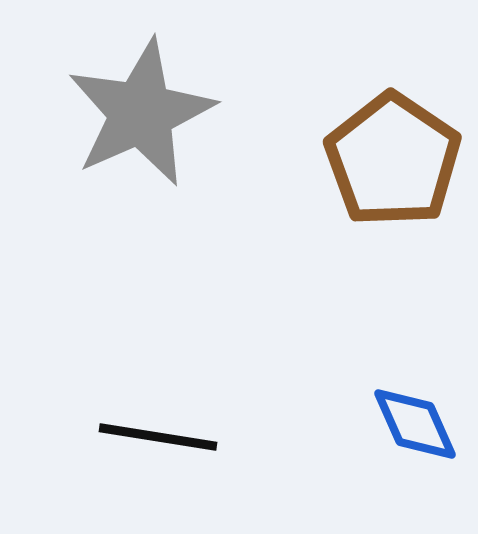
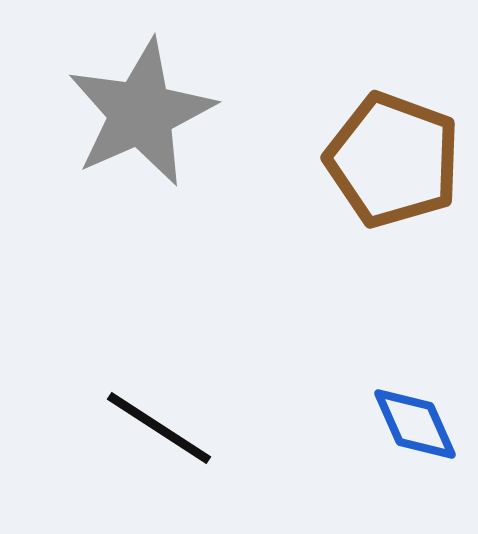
brown pentagon: rotated 14 degrees counterclockwise
black line: moved 1 px right, 9 px up; rotated 24 degrees clockwise
